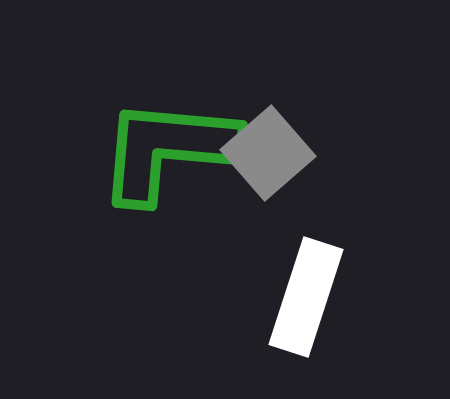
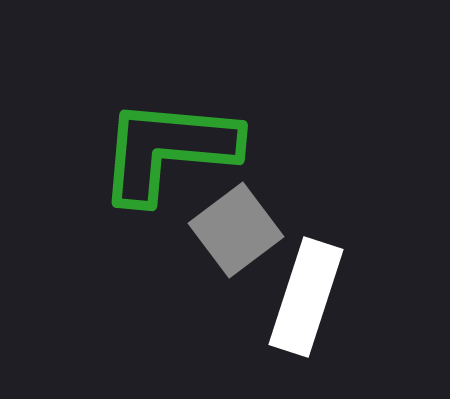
gray square: moved 32 px left, 77 px down; rotated 4 degrees clockwise
